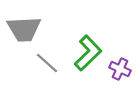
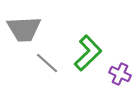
purple cross: moved 5 px down
